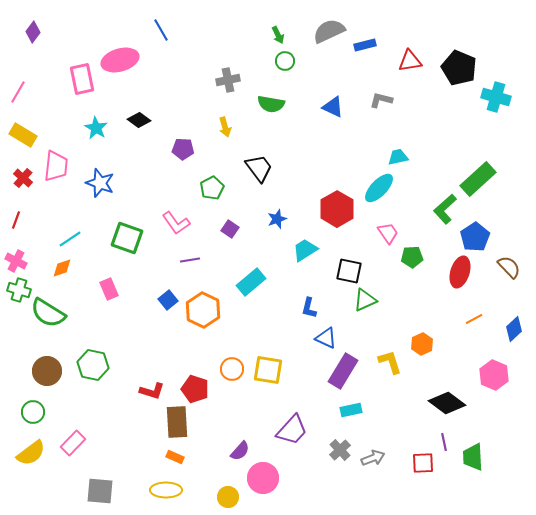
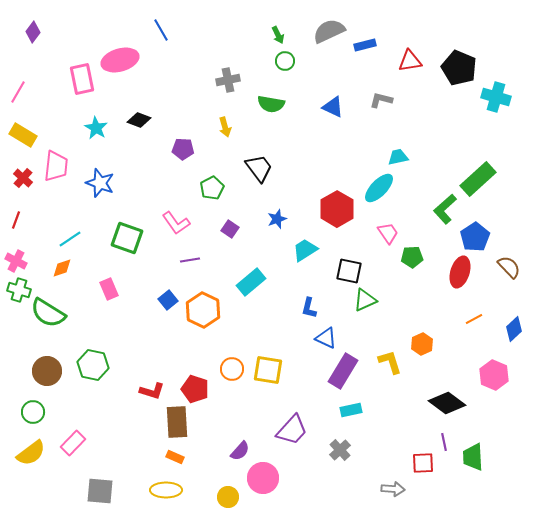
black diamond at (139, 120): rotated 15 degrees counterclockwise
gray arrow at (373, 458): moved 20 px right, 31 px down; rotated 25 degrees clockwise
